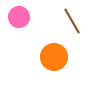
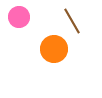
orange circle: moved 8 px up
